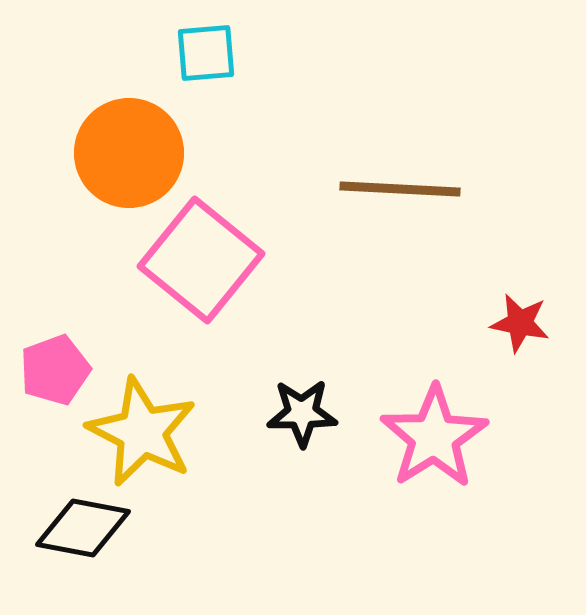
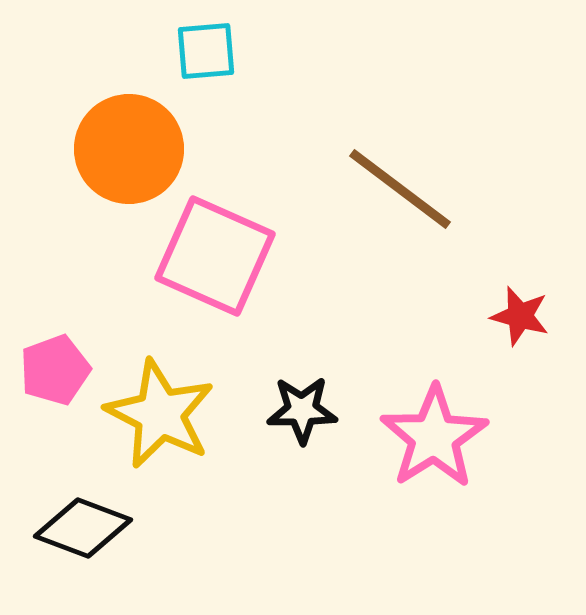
cyan square: moved 2 px up
orange circle: moved 4 px up
brown line: rotated 34 degrees clockwise
pink square: moved 14 px right, 4 px up; rotated 15 degrees counterclockwise
red star: moved 7 px up; rotated 4 degrees clockwise
black star: moved 3 px up
yellow star: moved 18 px right, 18 px up
black diamond: rotated 10 degrees clockwise
